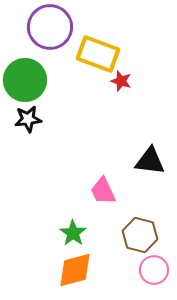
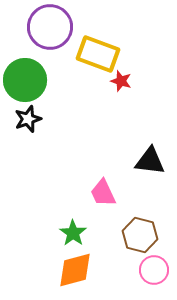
black star: rotated 12 degrees counterclockwise
pink trapezoid: moved 2 px down
